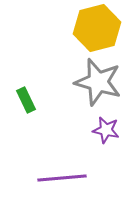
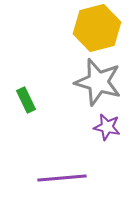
purple star: moved 1 px right, 3 px up
